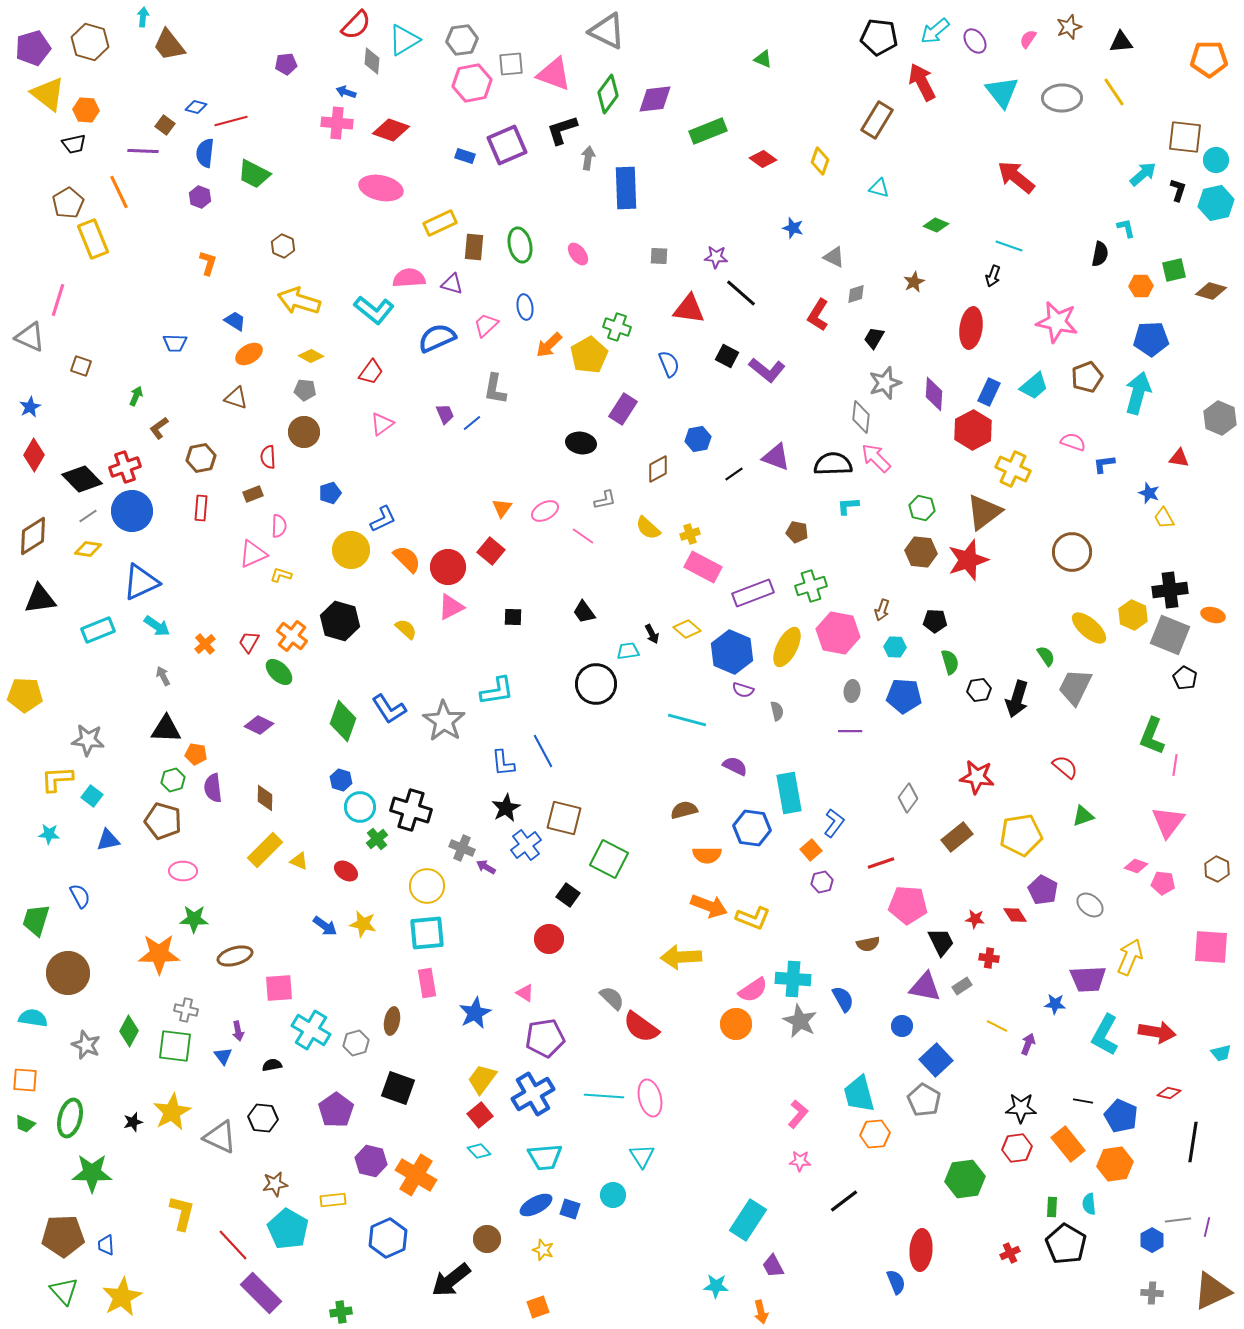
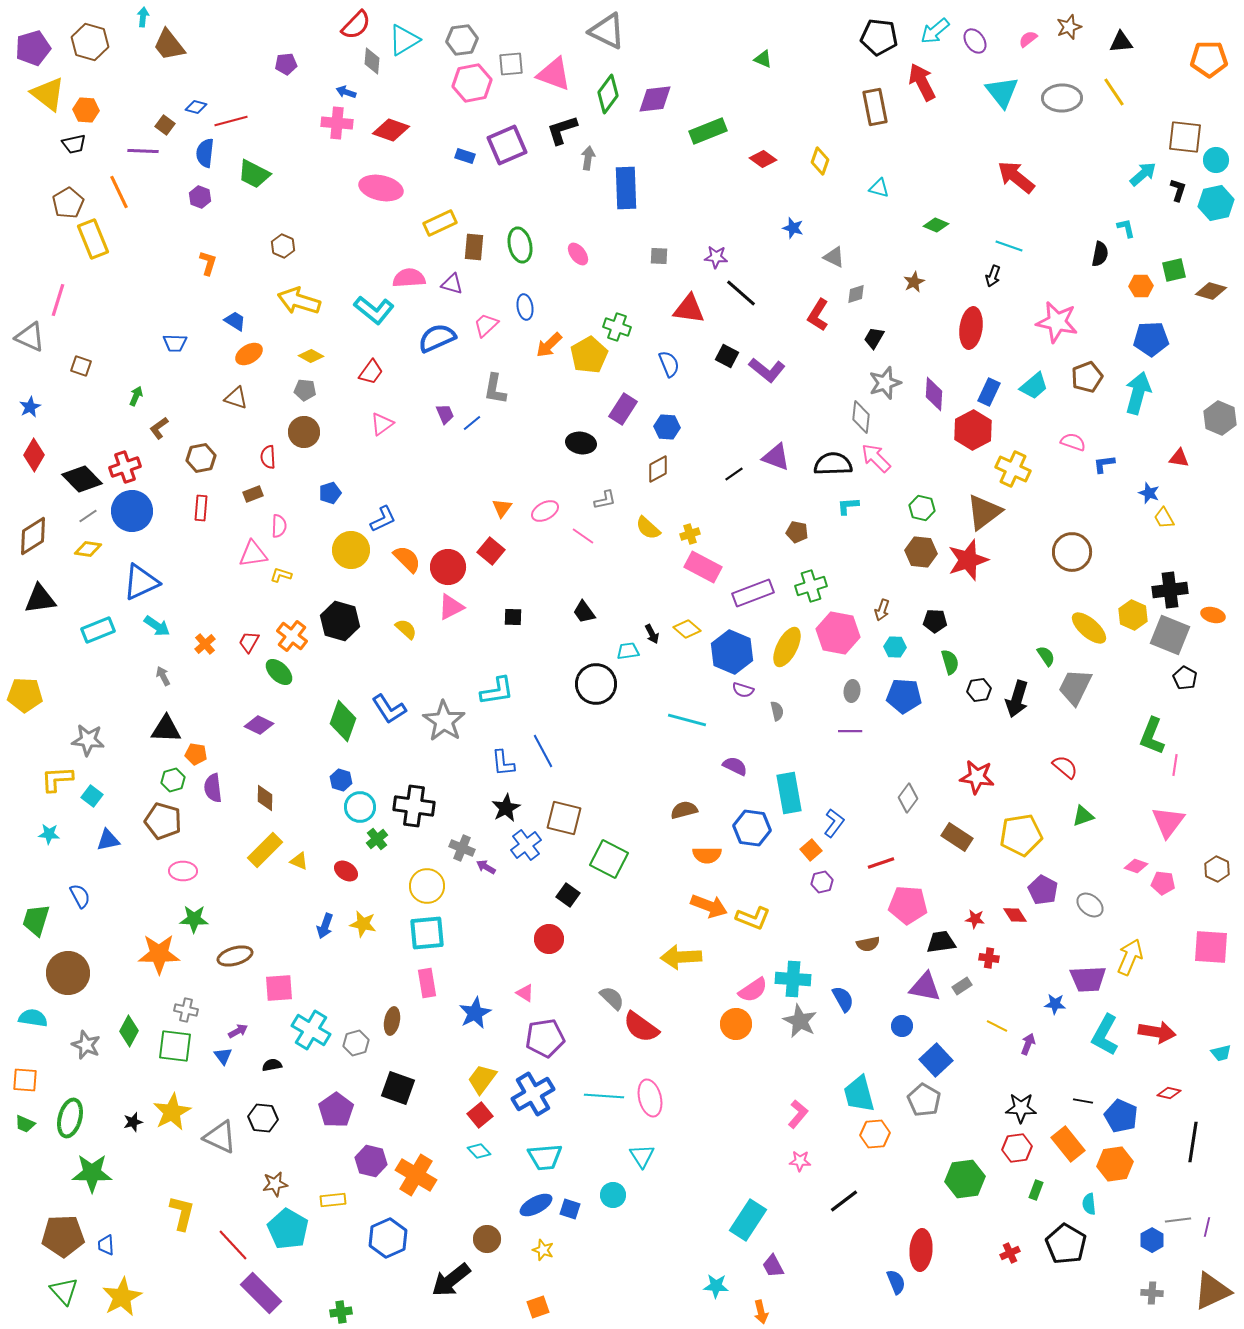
pink semicircle at (1028, 39): rotated 18 degrees clockwise
brown rectangle at (877, 120): moved 2 px left, 13 px up; rotated 42 degrees counterclockwise
blue hexagon at (698, 439): moved 31 px left, 12 px up; rotated 15 degrees clockwise
pink triangle at (253, 554): rotated 16 degrees clockwise
black cross at (411, 810): moved 3 px right, 4 px up; rotated 9 degrees counterclockwise
brown rectangle at (957, 837): rotated 72 degrees clockwise
blue arrow at (325, 926): rotated 75 degrees clockwise
black trapezoid at (941, 942): rotated 72 degrees counterclockwise
purple arrow at (238, 1031): rotated 108 degrees counterclockwise
green rectangle at (1052, 1207): moved 16 px left, 17 px up; rotated 18 degrees clockwise
